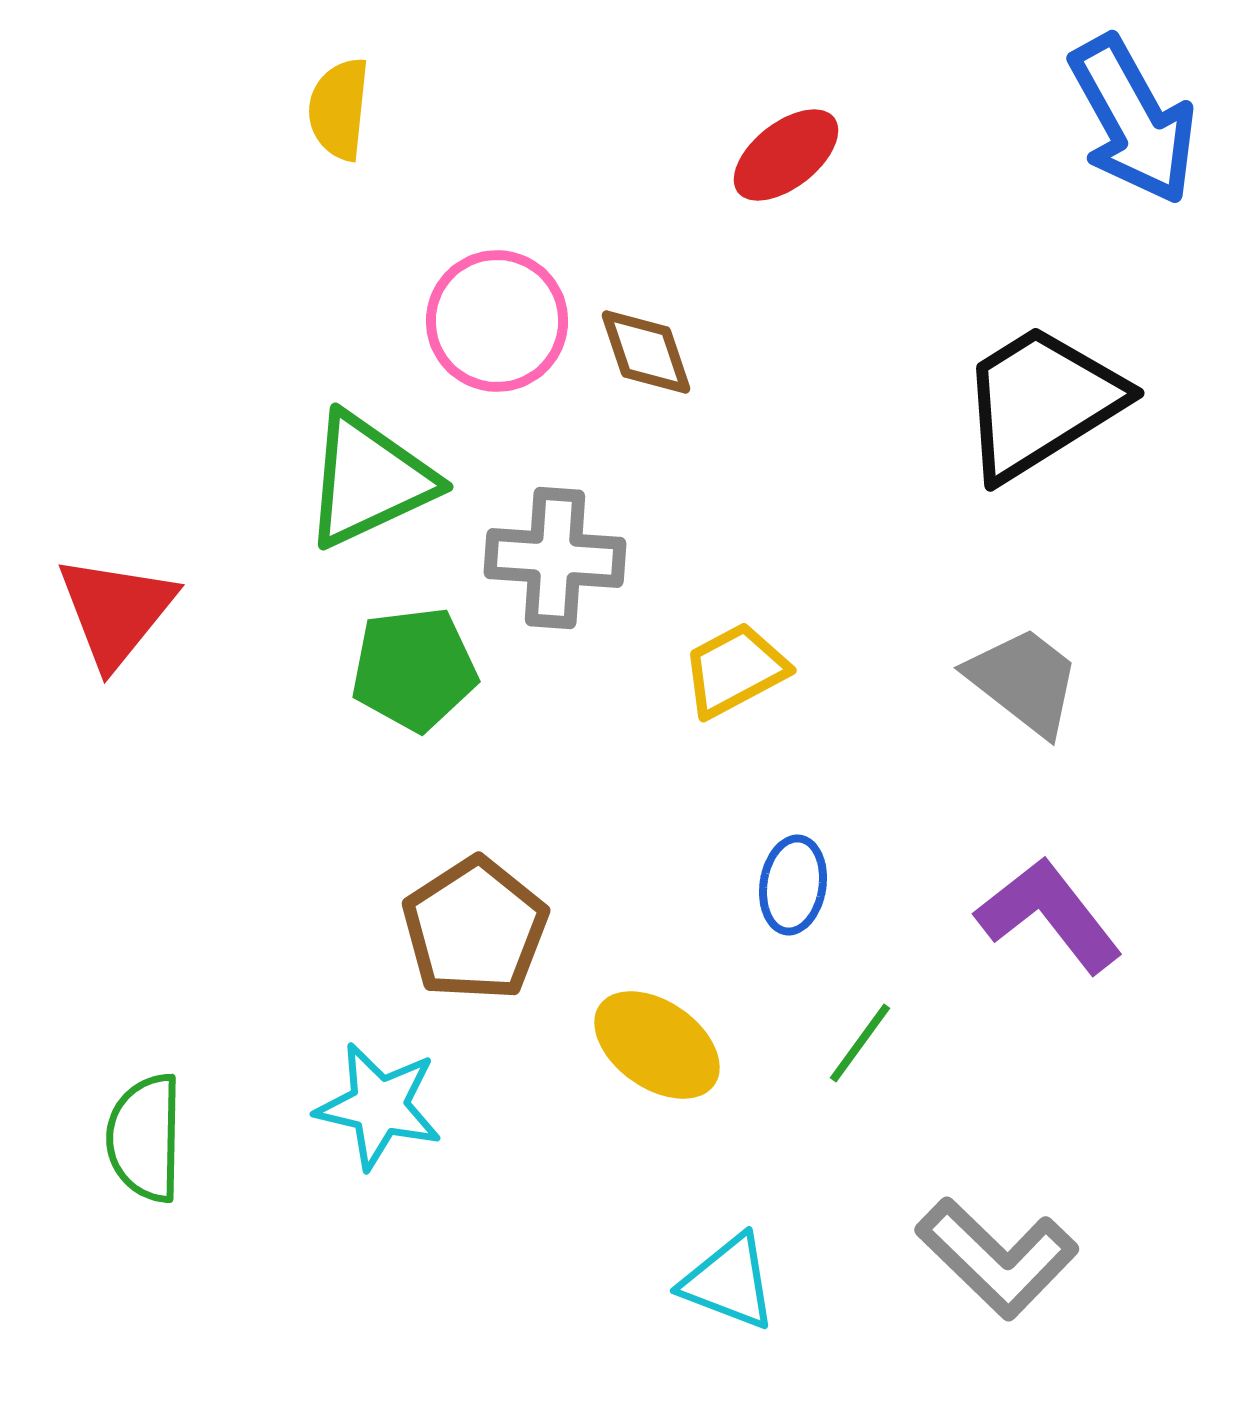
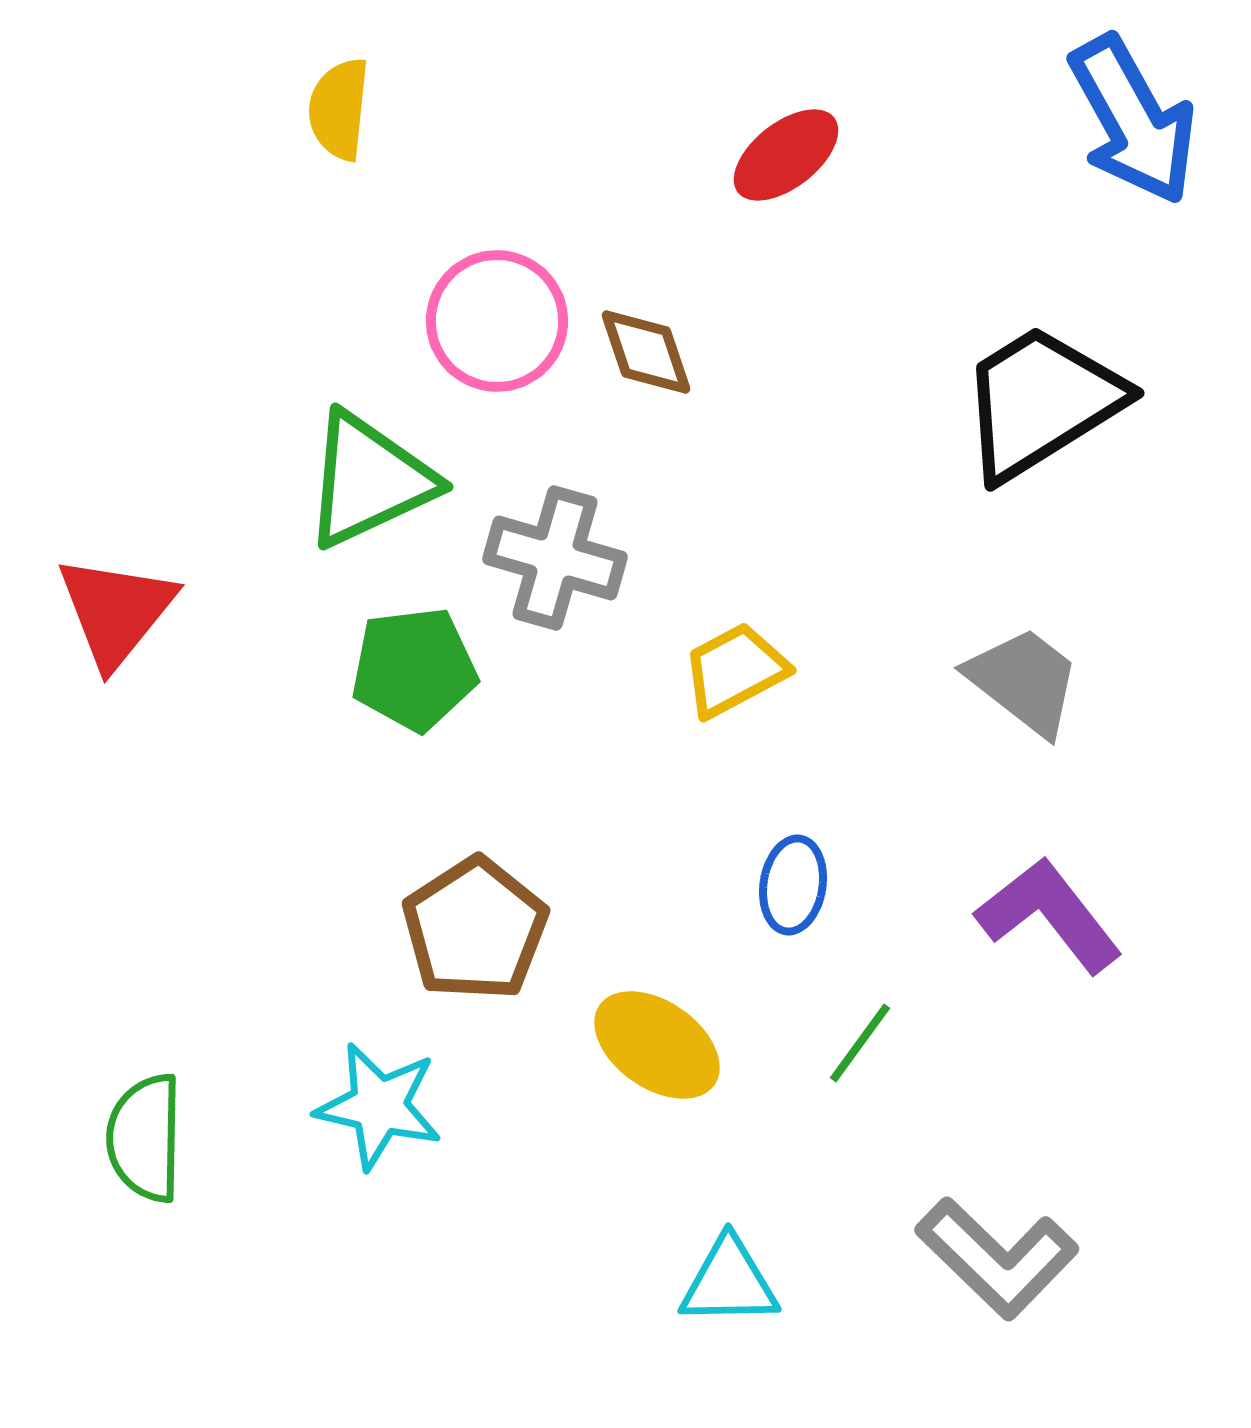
gray cross: rotated 12 degrees clockwise
cyan triangle: rotated 22 degrees counterclockwise
